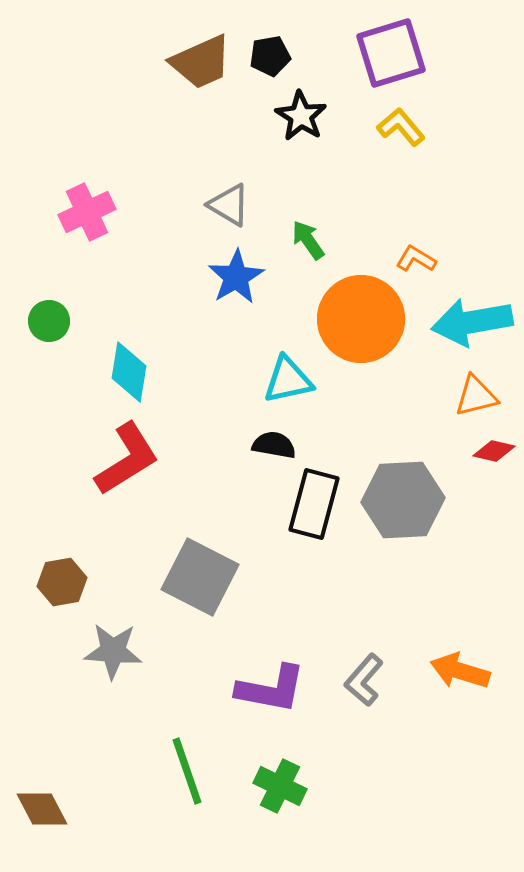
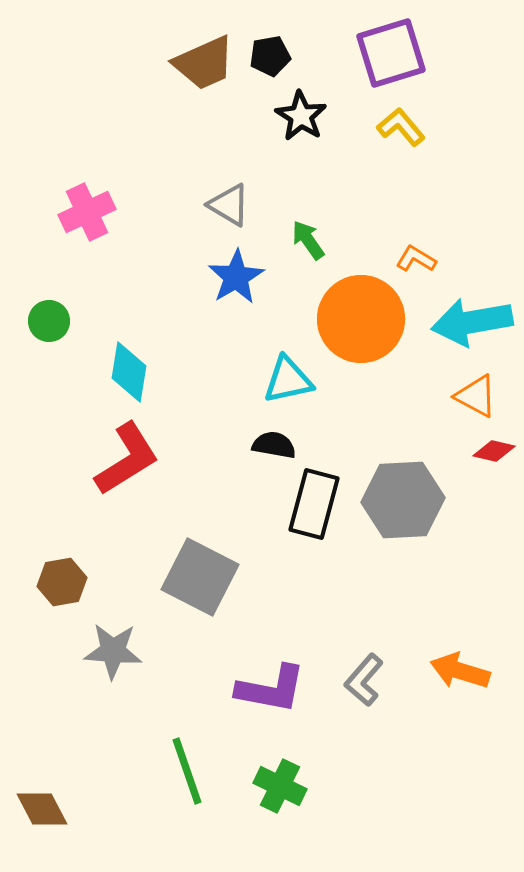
brown trapezoid: moved 3 px right, 1 px down
orange triangle: rotated 42 degrees clockwise
